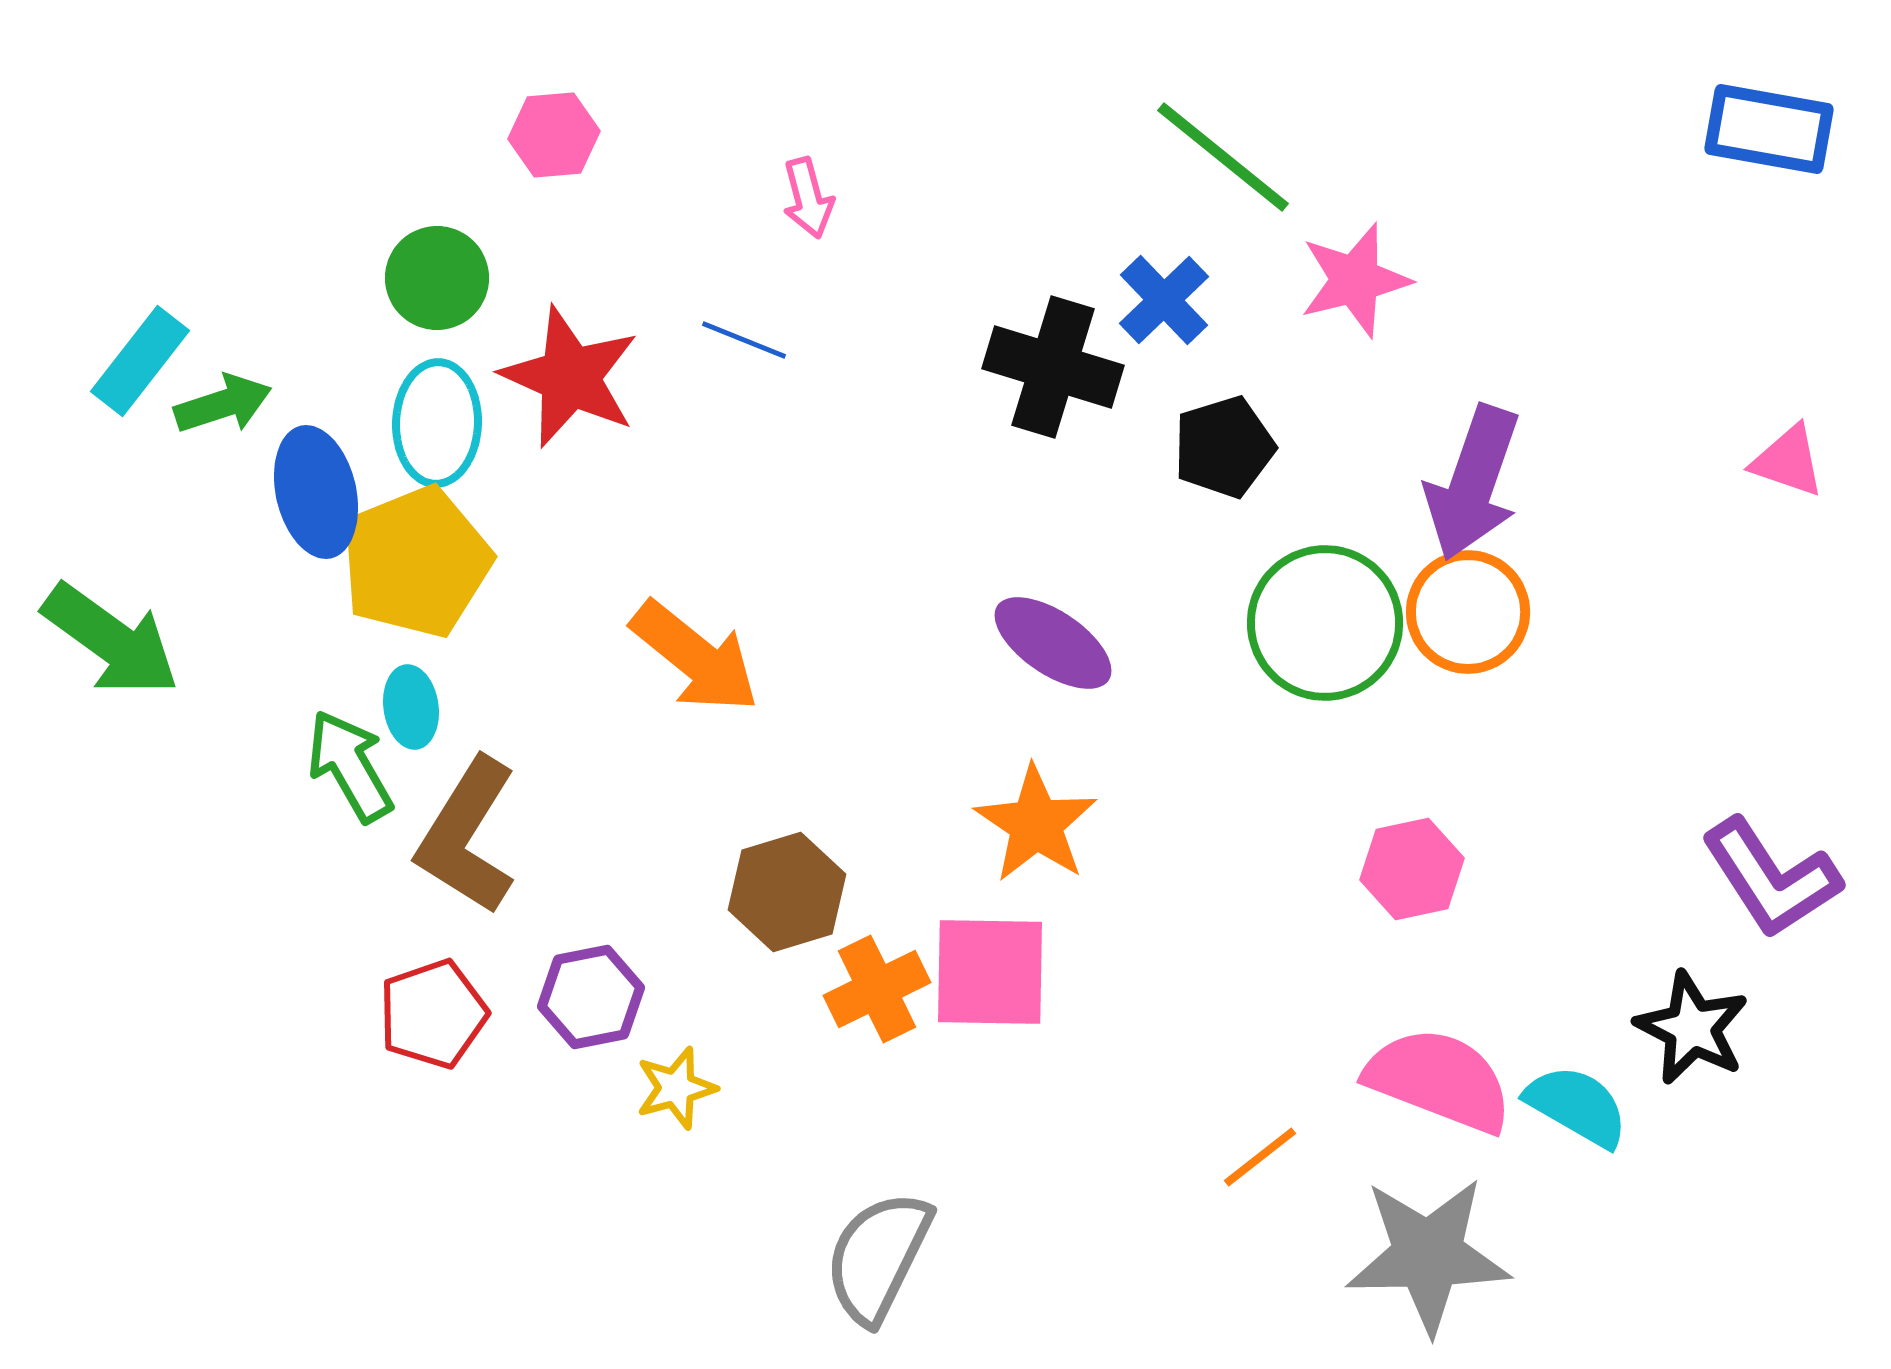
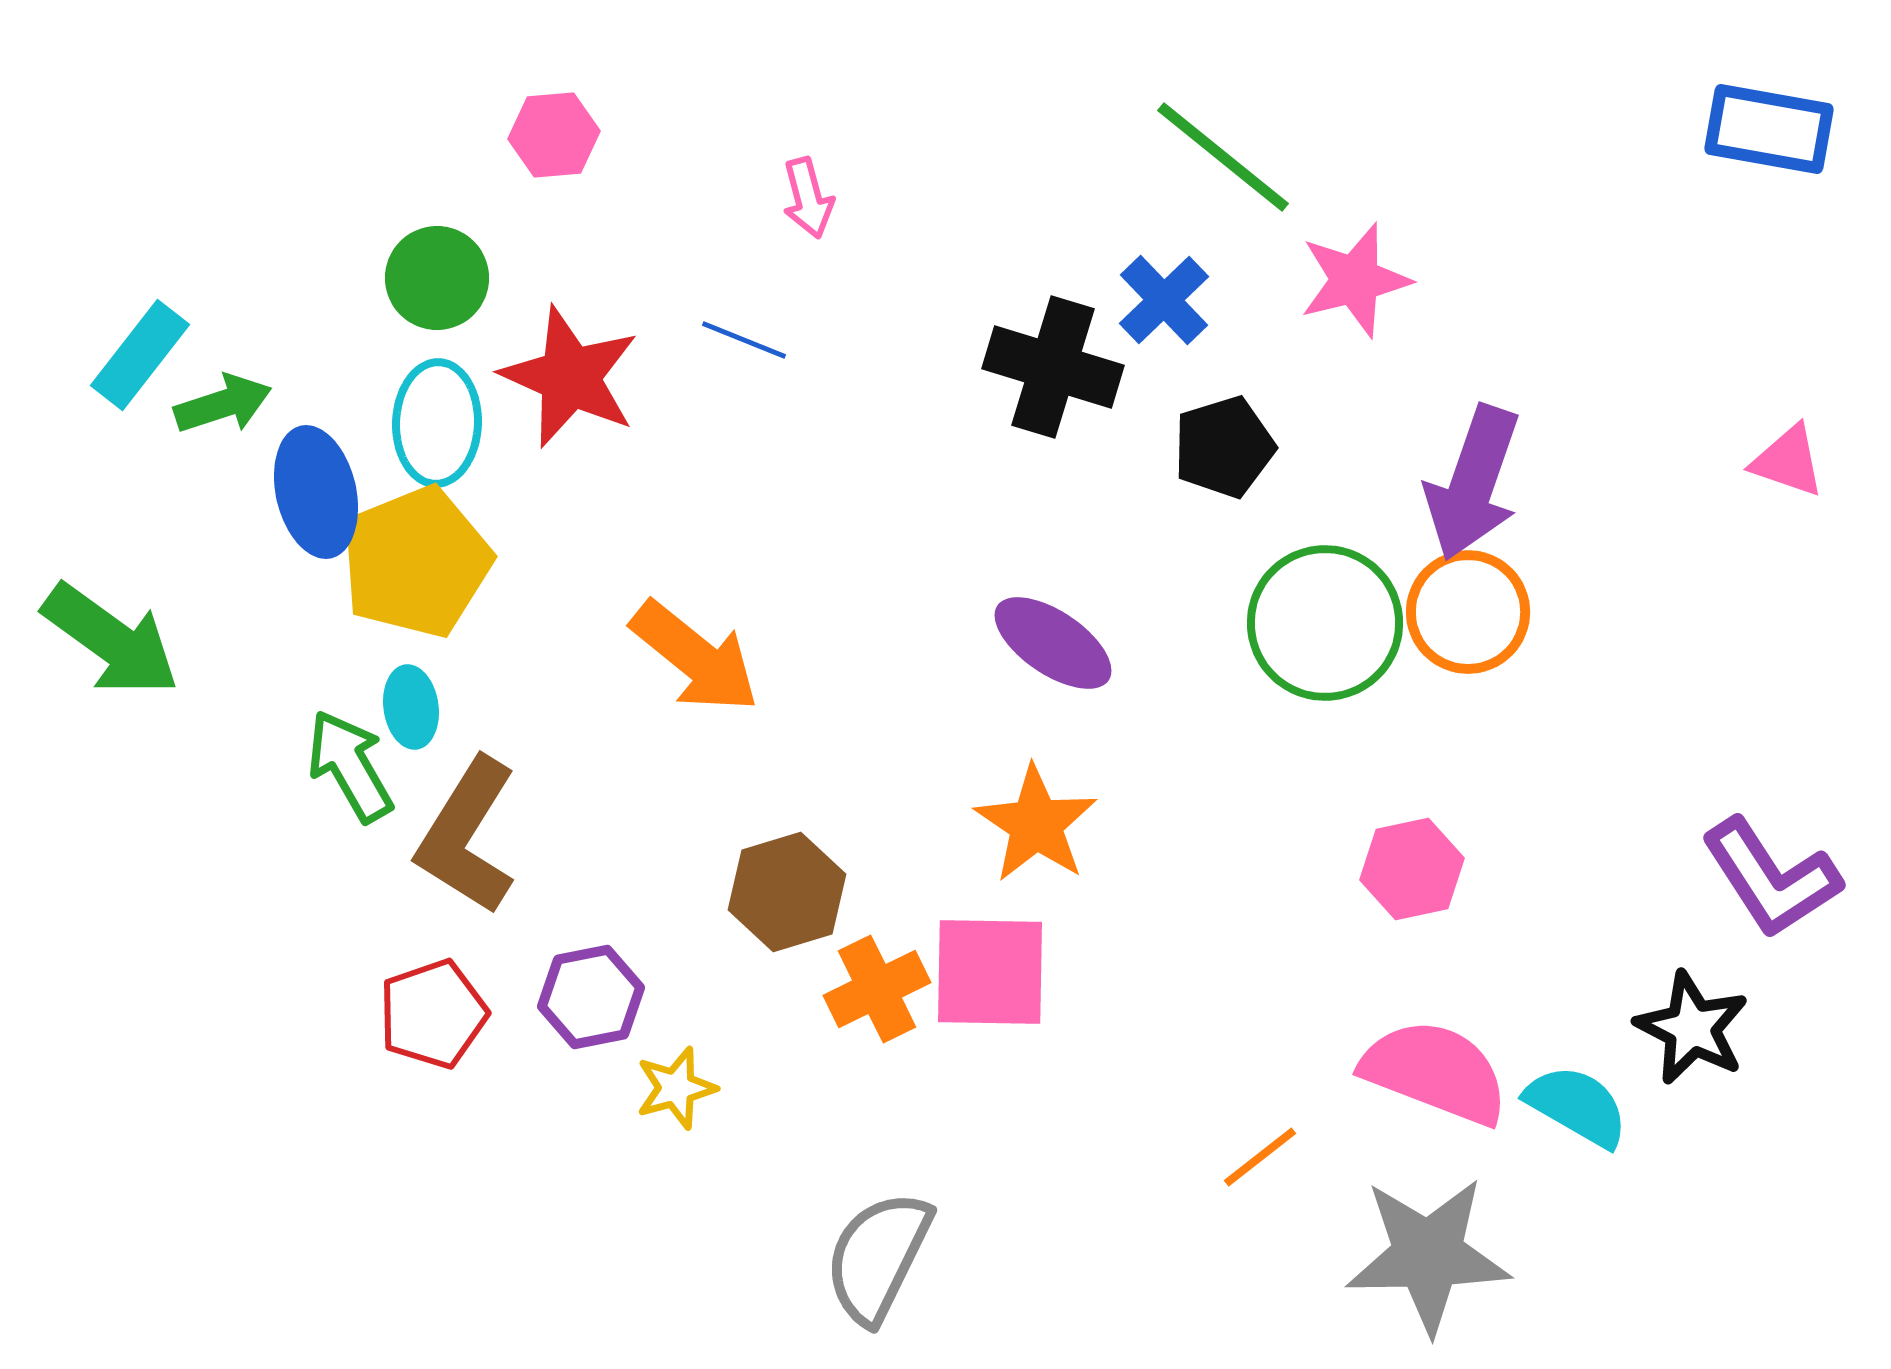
cyan rectangle at (140, 361): moved 6 px up
pink semicircle at (1439, 1080): moved 4 px left, 8 px up
